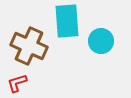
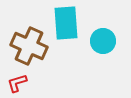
cyan rectangle: moved 1 px left, 2 px down
cyan circle: moved 2 px right
